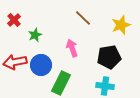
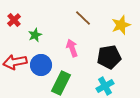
cyan cross: rotated 36 degrees counterclockwise
